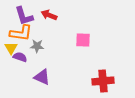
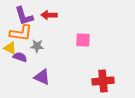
red arrow: rotated 21 degrees counterclockwise
yellow triangle: moved 1 px left; rotated 32 degrees counterclockwise
